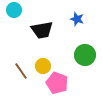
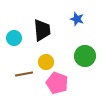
cyan circle: moved 28 px down
black trapezoid: rotated 85 degrees counterclockwise
green circle: moved 1 px down
yellow circle: moved 3 px right, 4 px up
brown line: moved 3 px right, 3 px down; rotated 66 degrees counterclockwise
